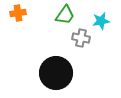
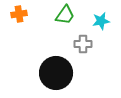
orange cross: moved 1 px right, 1 px down
gray cross: moved 2 px right, 6 px down; rotated 12 degrees counterclockwise
